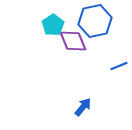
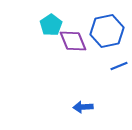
blue hexagon: moved 12 px right, 10 px down
cyan pentagon: moved 2 px left
blue arrow: rotated 132 degrees counterclockwise
